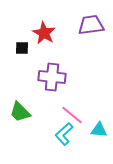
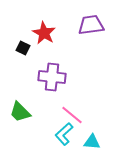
black square: moved 1 px right; rotated 24 degrees clockwise
cyan triangle: moved 7 px left, 12 px down
